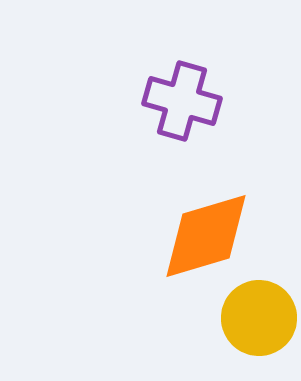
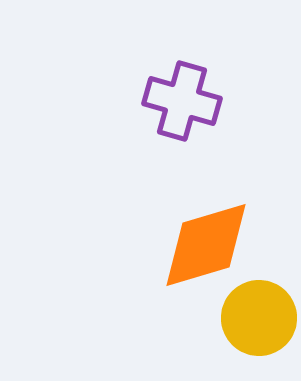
orange diamond: moved 9 px down
